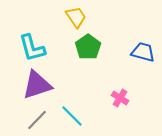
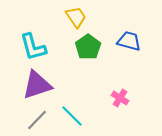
cyan L-shape: moved 1 px right, 1 px up
blue trapezoid: moved 14 px left, 11 px up
